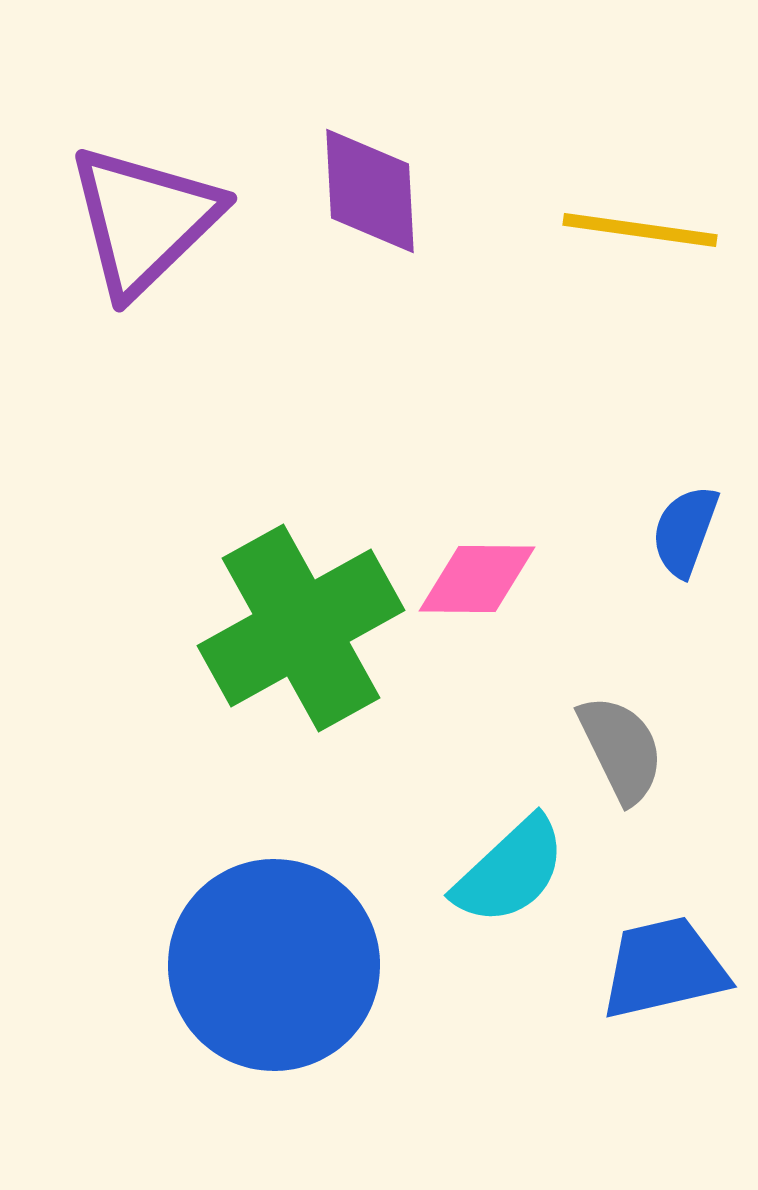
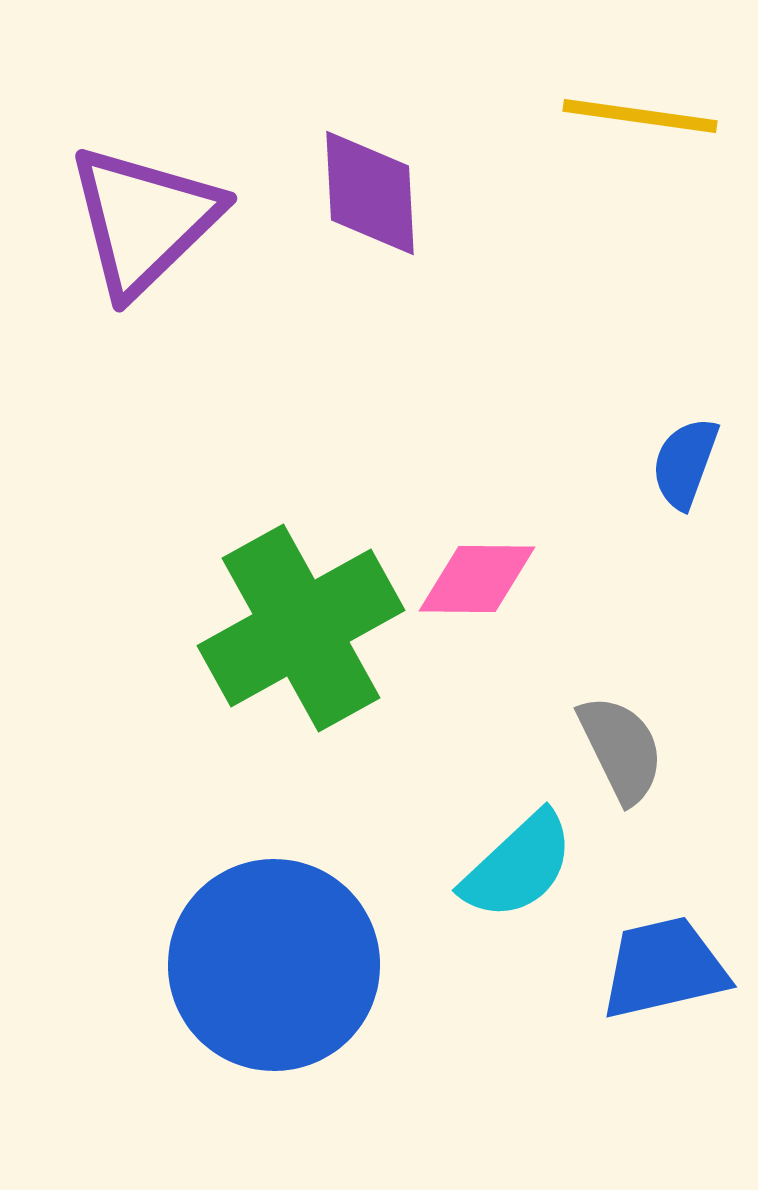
purple diamond: moved 2 px down
yellow line: moved 114 px up
blue semicircle: moved 68 px up
cyan semicircle: moved 8 px right, 5 px up
